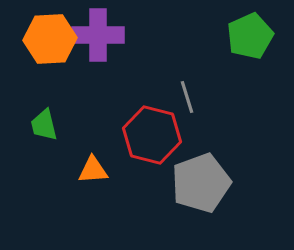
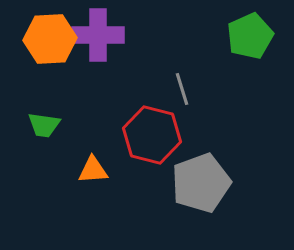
gray line: moved 5 px left, 8 px up
green trapezoid: rotated 68 degrees counterclockwise
